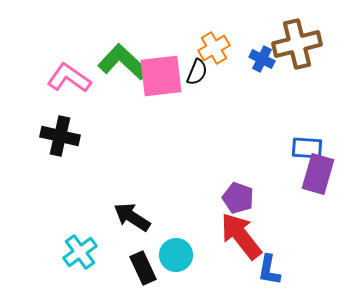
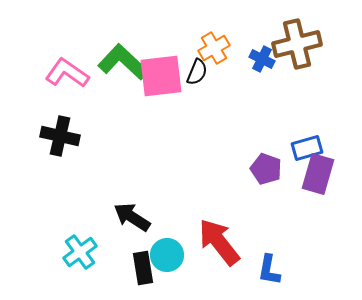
pink L-shape: moved 2 px left, 5 px up
blue rectangle: rotated 20 degrees counterclockwise
purple pentagon: moved 28 px right, 29 px up
red arrow: moved 22 px left, 6 px down
cyan circle: moved 9 px left
black rectangle: rotated 16 degrees clockwise
